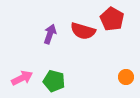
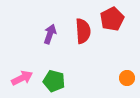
red pentagon: rotated 15 degrees clockwise
red semicircle: rotated 110 degrees counterclockwise
orange circle: moved 1 px right, 1 px down
